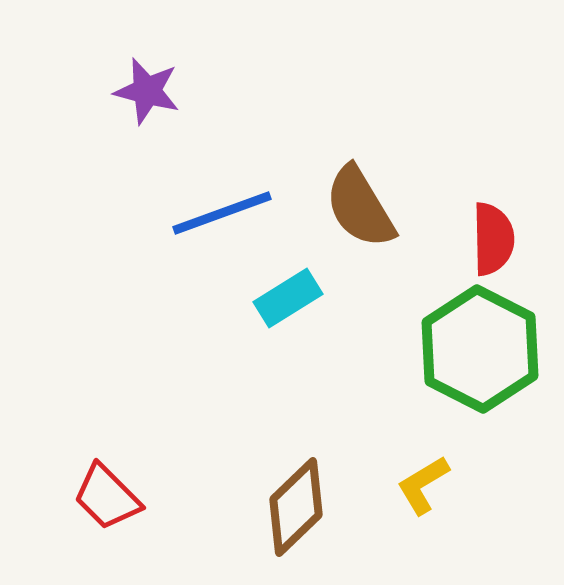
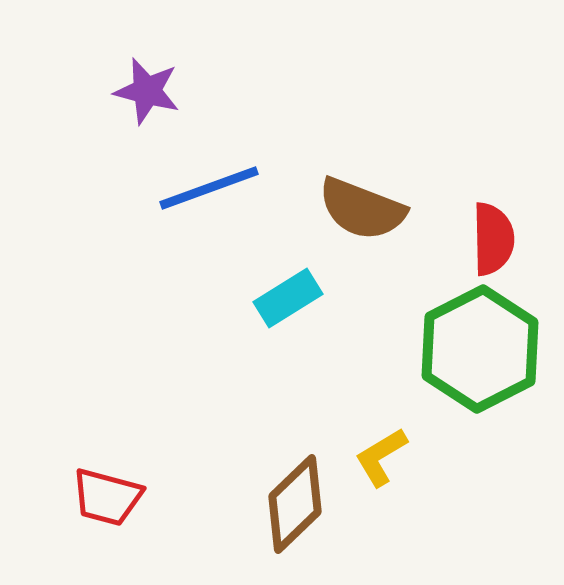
brown semicircle: moved 2 px right, 2 px down; rotated 38 degrees counterclockwise
blue line: moved 13 px left, 25 px up
green hexagon: rotated 6 degrees clockwise
yellow L-shape: moved 42 px left, 28 px up
red trapezoid: rotated 30 degrees counterclockwise
brown diamond: moved 1 px left, 3 px up
